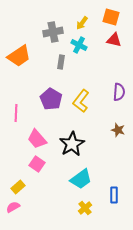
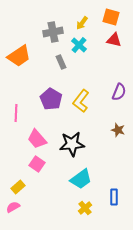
cyan cross: rotated 14 degrees clockwise
gray rectangle: rotated 32 degrees counterclockwise
purple semicircle: rotated 18 degrees clockwise
black star: rotated 25 degrees clockwise
blue rectangle: moved 2 px down
